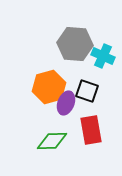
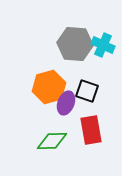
cyan cross: moved 11 px up
